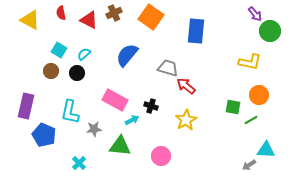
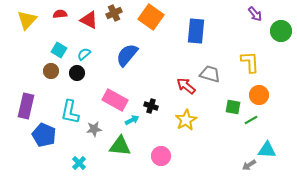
red semicircle: moved 1 px left, 1 px down; rotated 96 degrees clockwise
yellow triangle: moved 3 px left; rotated 45 degrees clockwise
green circle: moved 11 px right
yellow L-shape: rotated 105 degrees counterclockwise
gray trapezoid: moved 42 px right, 6 px down
cyan triangle: moved 1 px right
